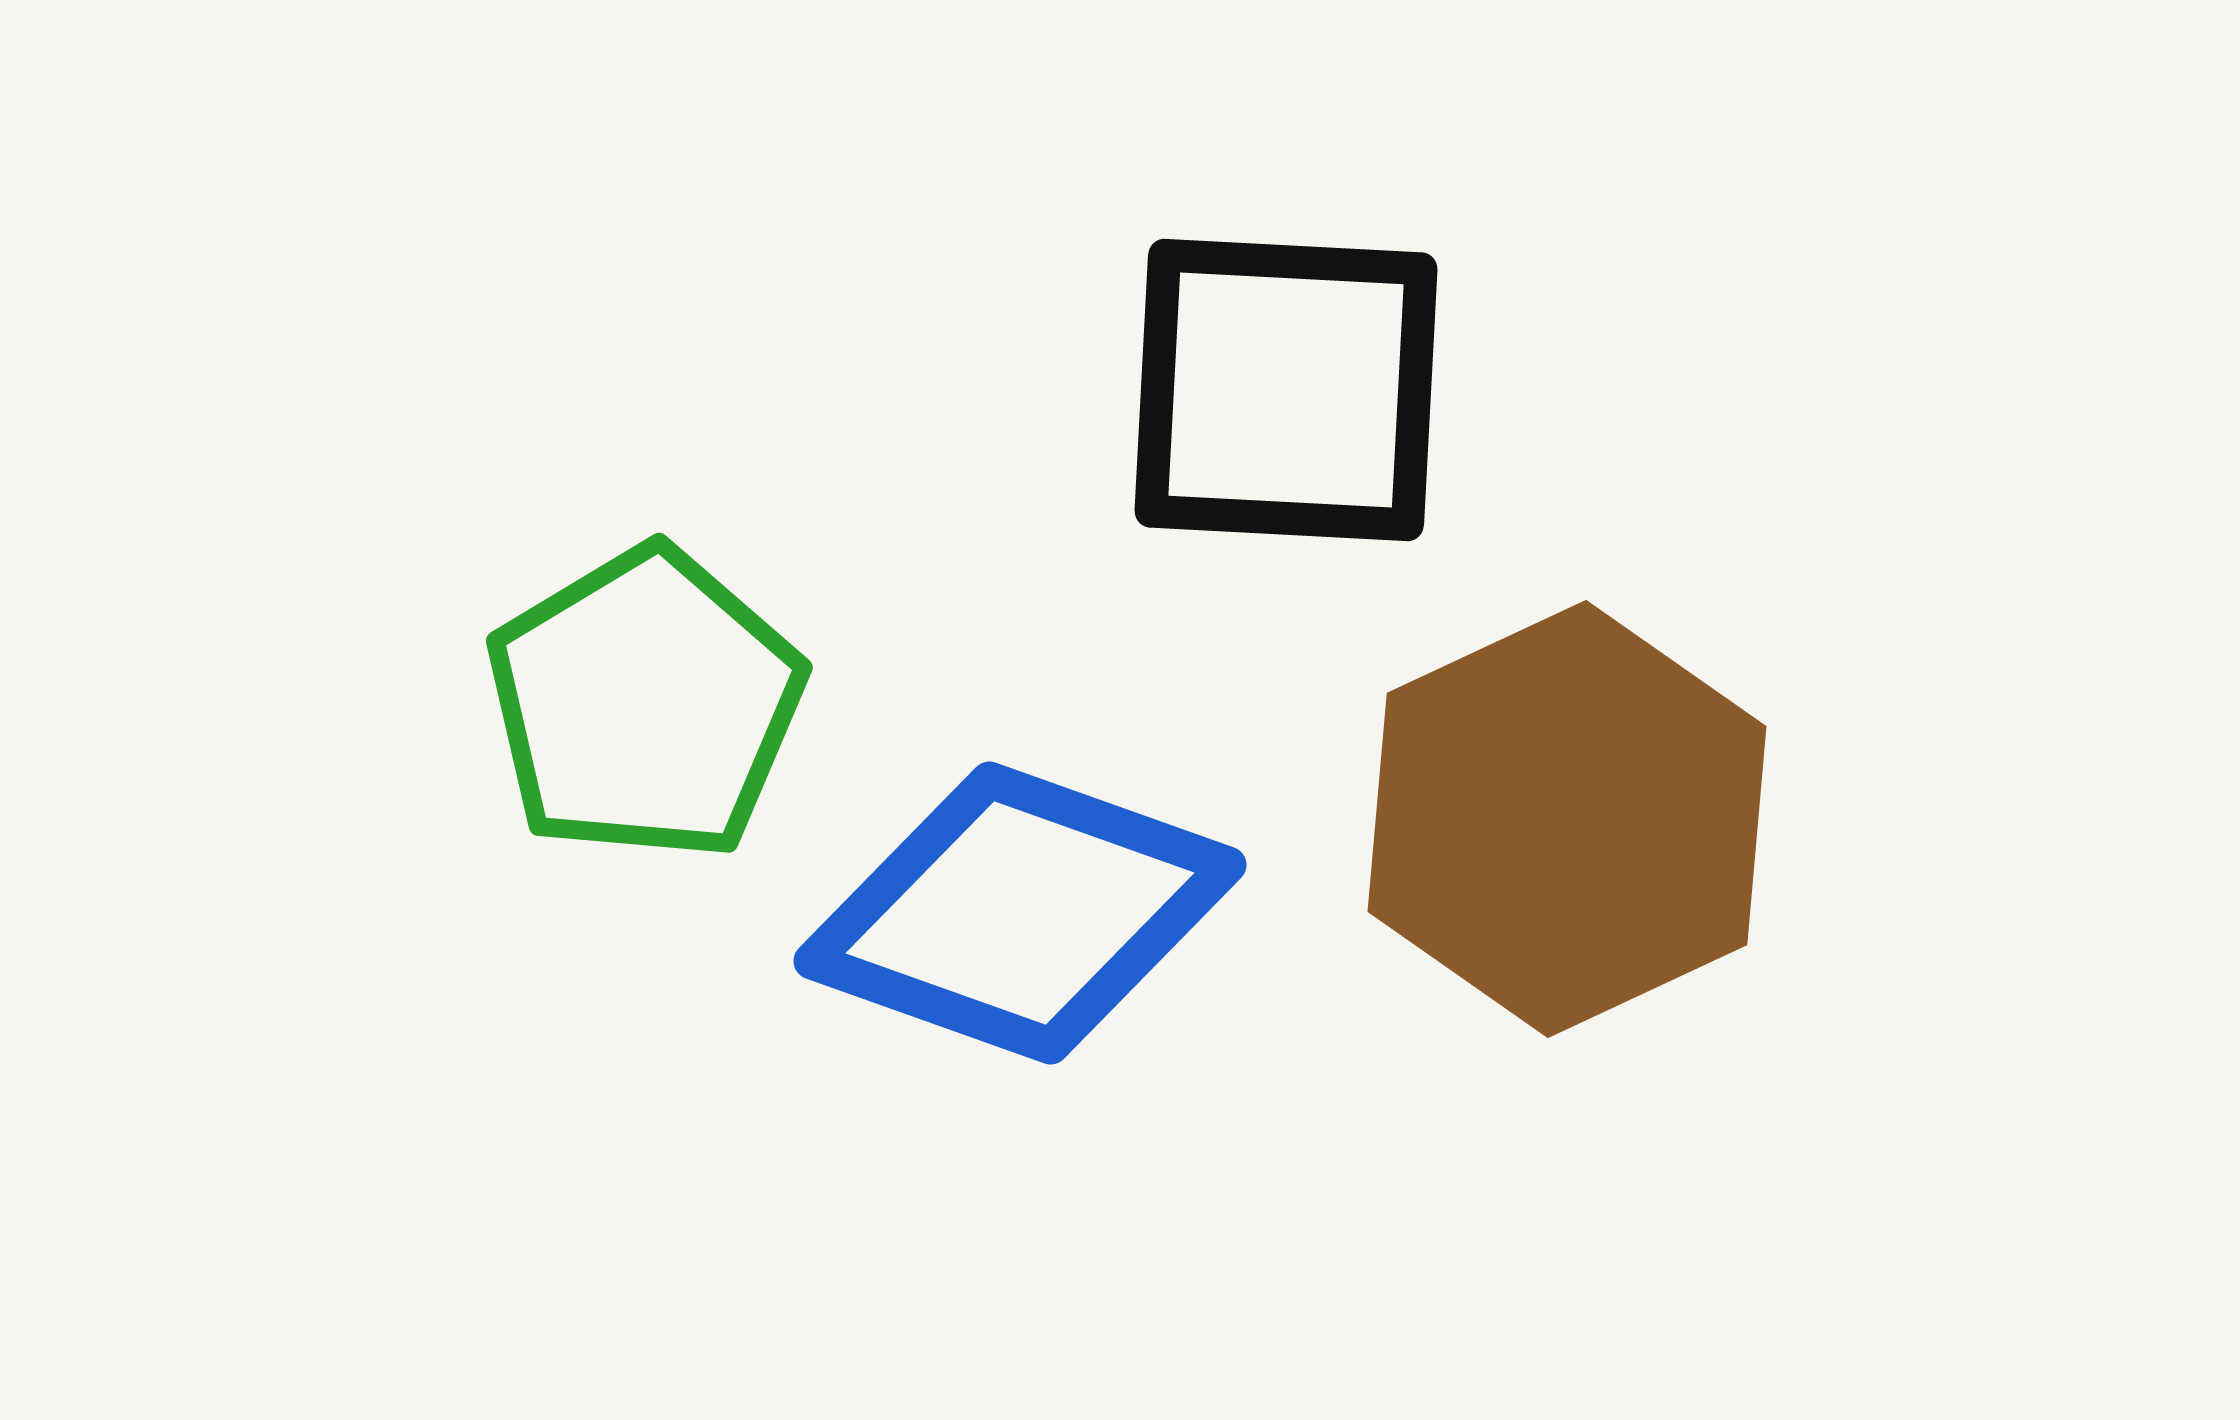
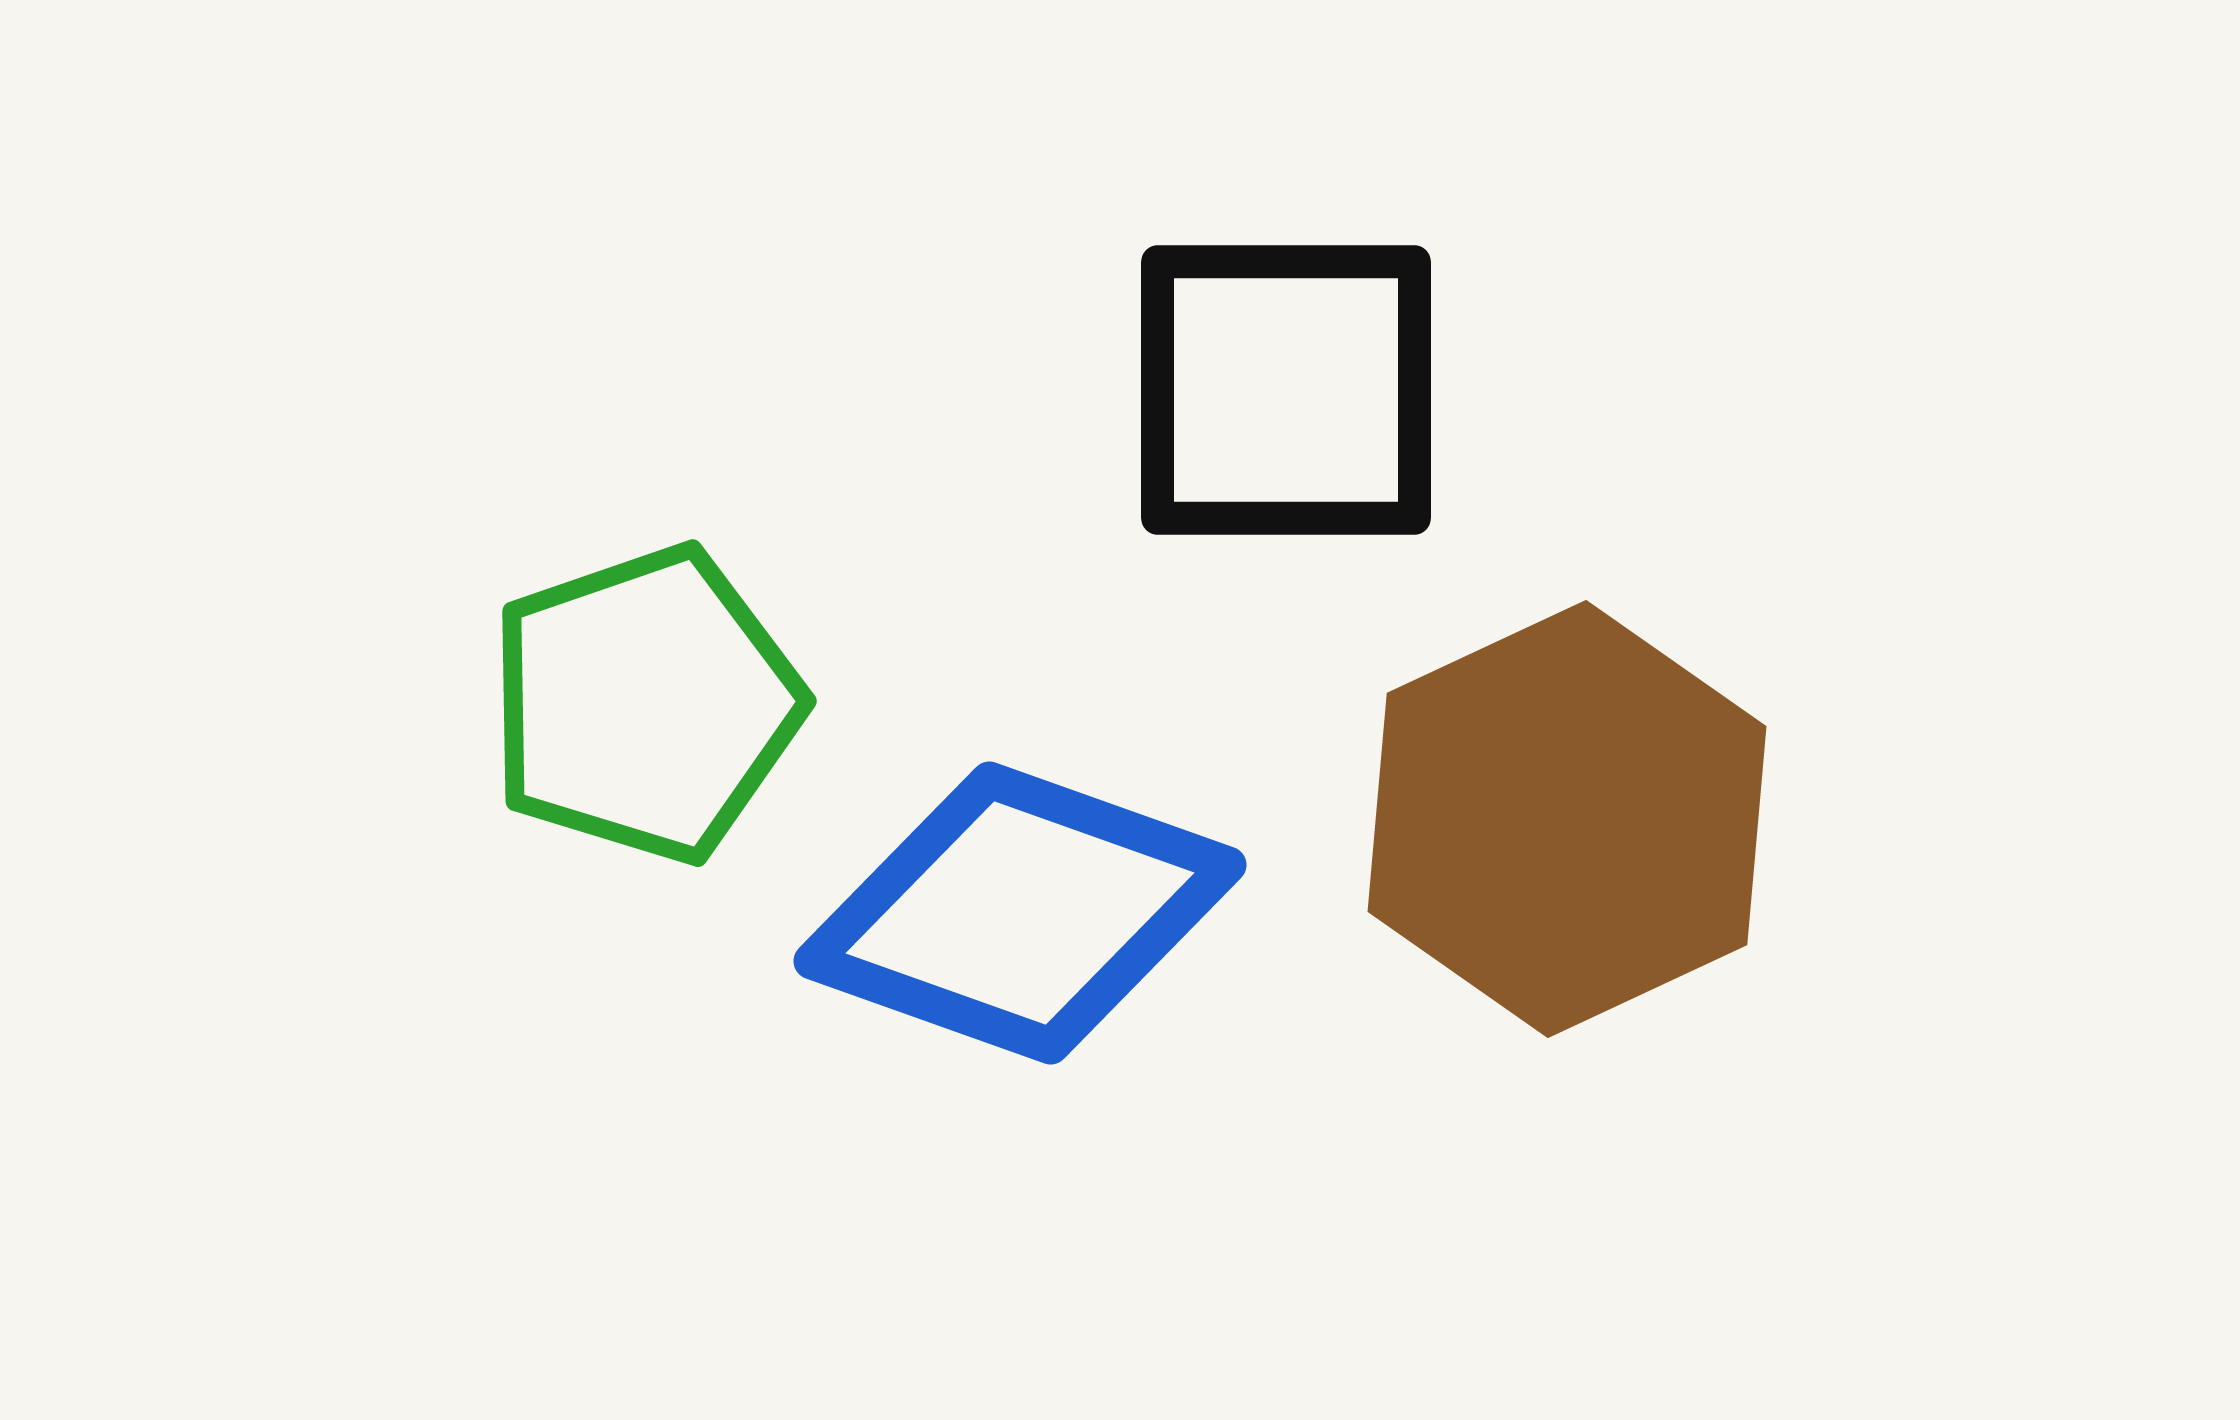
black square: rotated 3 degrees counterclockwise
green pentagon: rotated 12 degrees clockwise
